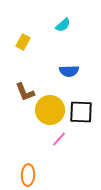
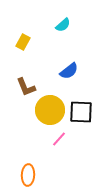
blue semicircle: rotated 36 degrees counterclockwise
brown L-shape: moved 1 px right, 5 px up
